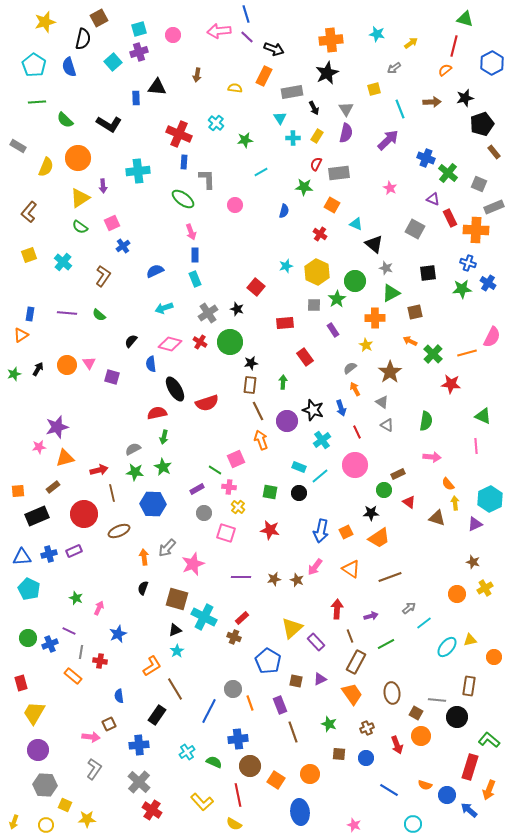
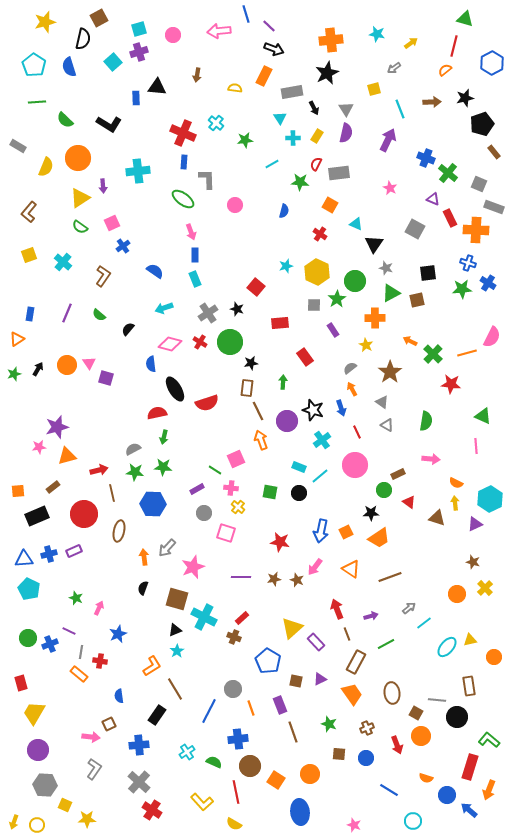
purple line at (247, 37): moved 22 px right, 11 px up
red cross at (179, 134): moved 4 px right, 1 px up
purple arrow at (388, 140): rotated 20 degrees counterclockwise
cyan line at (261, 172): moved 11 px right, 8 px up
green star at (304, 187): moved 4 px left, 5 px up
orange square at (332, 205): moved 2 px left
gray rectangle at (494, 207): rotated 42 degrees clockwise
black triangle at (374, 244): rotated 24 degrees clockwise
blue semicircle at (155, 271): rotated 60 degrees clockwise
brown square at (415, 312): moved 2 px right, 12 px up
purple line at (67, 313): rotated 72 degrees counterclockwise
red rectangle at (285, 323): moved 5 px left
orange triangle at (21, 335): moved 4 px left, 4 px down
black semicircle at (131, 341): moved 3 px left, 12 px up
purple square at (112, 377): moved 6 px left, 1 px down
brown rectangle at (250, 385): moved 3 px left, 3 px down
orange arrow at (355, 389): moved 3 px left
pink arrow at (432, 457): moved 1 px left, 2 px down
orange triangle at (65, 458): moved 2 px right, 2 px up
green star at (163, 467): rotated 24 degrees counterclockwise
orange semicircle at (448, 484): moved 8 px right, 1 px up; rotated 24 degrees counterclockwise
pink cross at (229, 487): moved 2 px right, 1 px down
red star at (270, 530): moved 10 px right, 12 px down
brown ellipse at (119, 531): rotated 55 degrees counterclockwise
blue triangle at (22, 557): moved 2 px right, 2 px down
pink star at (193, 564): moved 3 px down
yellow cross at (485, 588): rotated 14 degrees counterclockwise
red arrow at (337, 609): rotated 24 degrees counterclockwise
brown line at (350, 636): moved 3 px left, 2 px up
orange rectangle at (73, 676): moved 6 px right, 2 px up
brown rectangle at (469, 686): rotated 18 degrees counterclockwise
orange line at (250, 703): moved 1 px right, 5 px down
orange semicircle at (425, 785): moved 1 px right, 7 px up
red line at (238, 795): moved 2 px left, 3 px up
cyan circle at (413, 824): moved 3 px up
yellow circle at (46, 825): moved 9 px left
